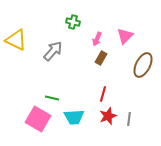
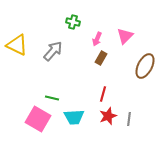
yellow triangle: moved 1 px right, 5 px down
brown ellipse: moved 2 px right, 1 px down
